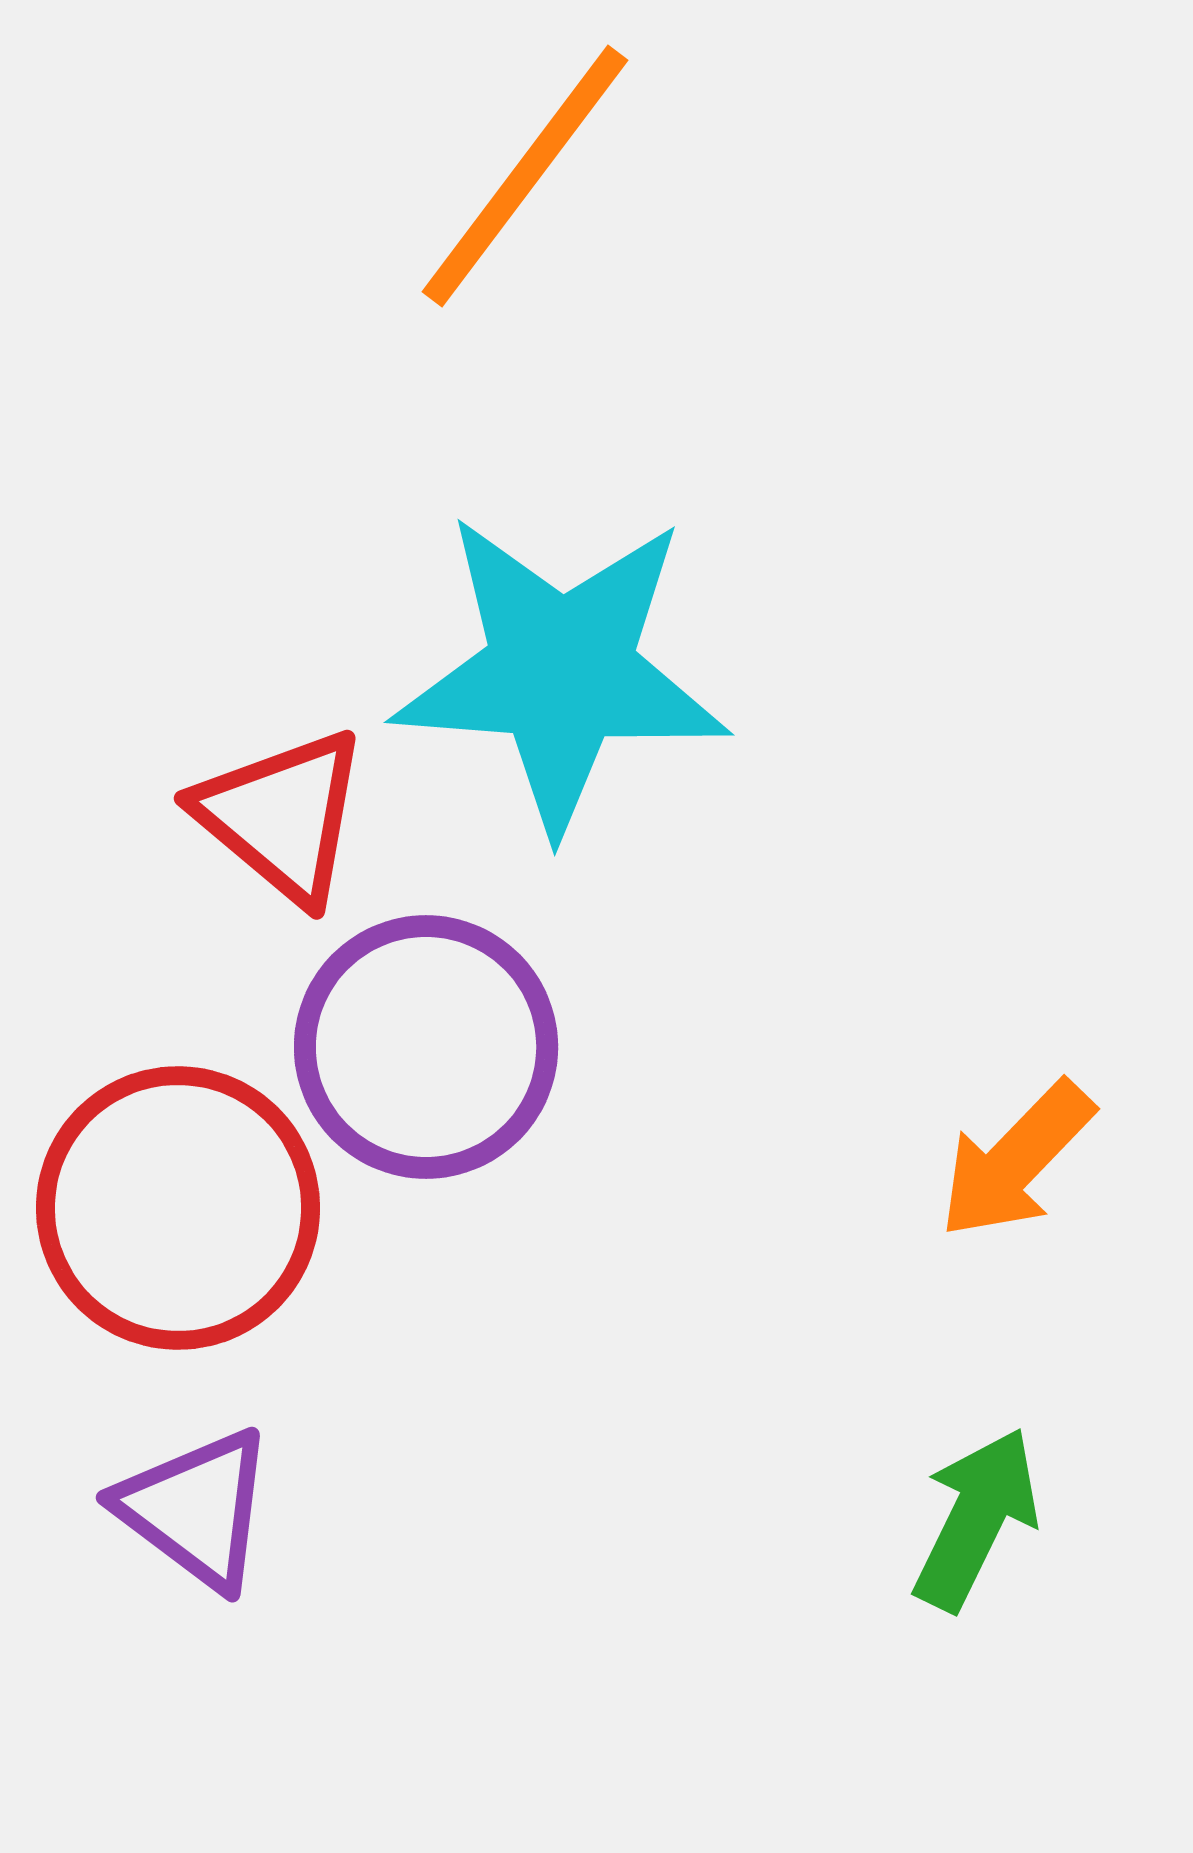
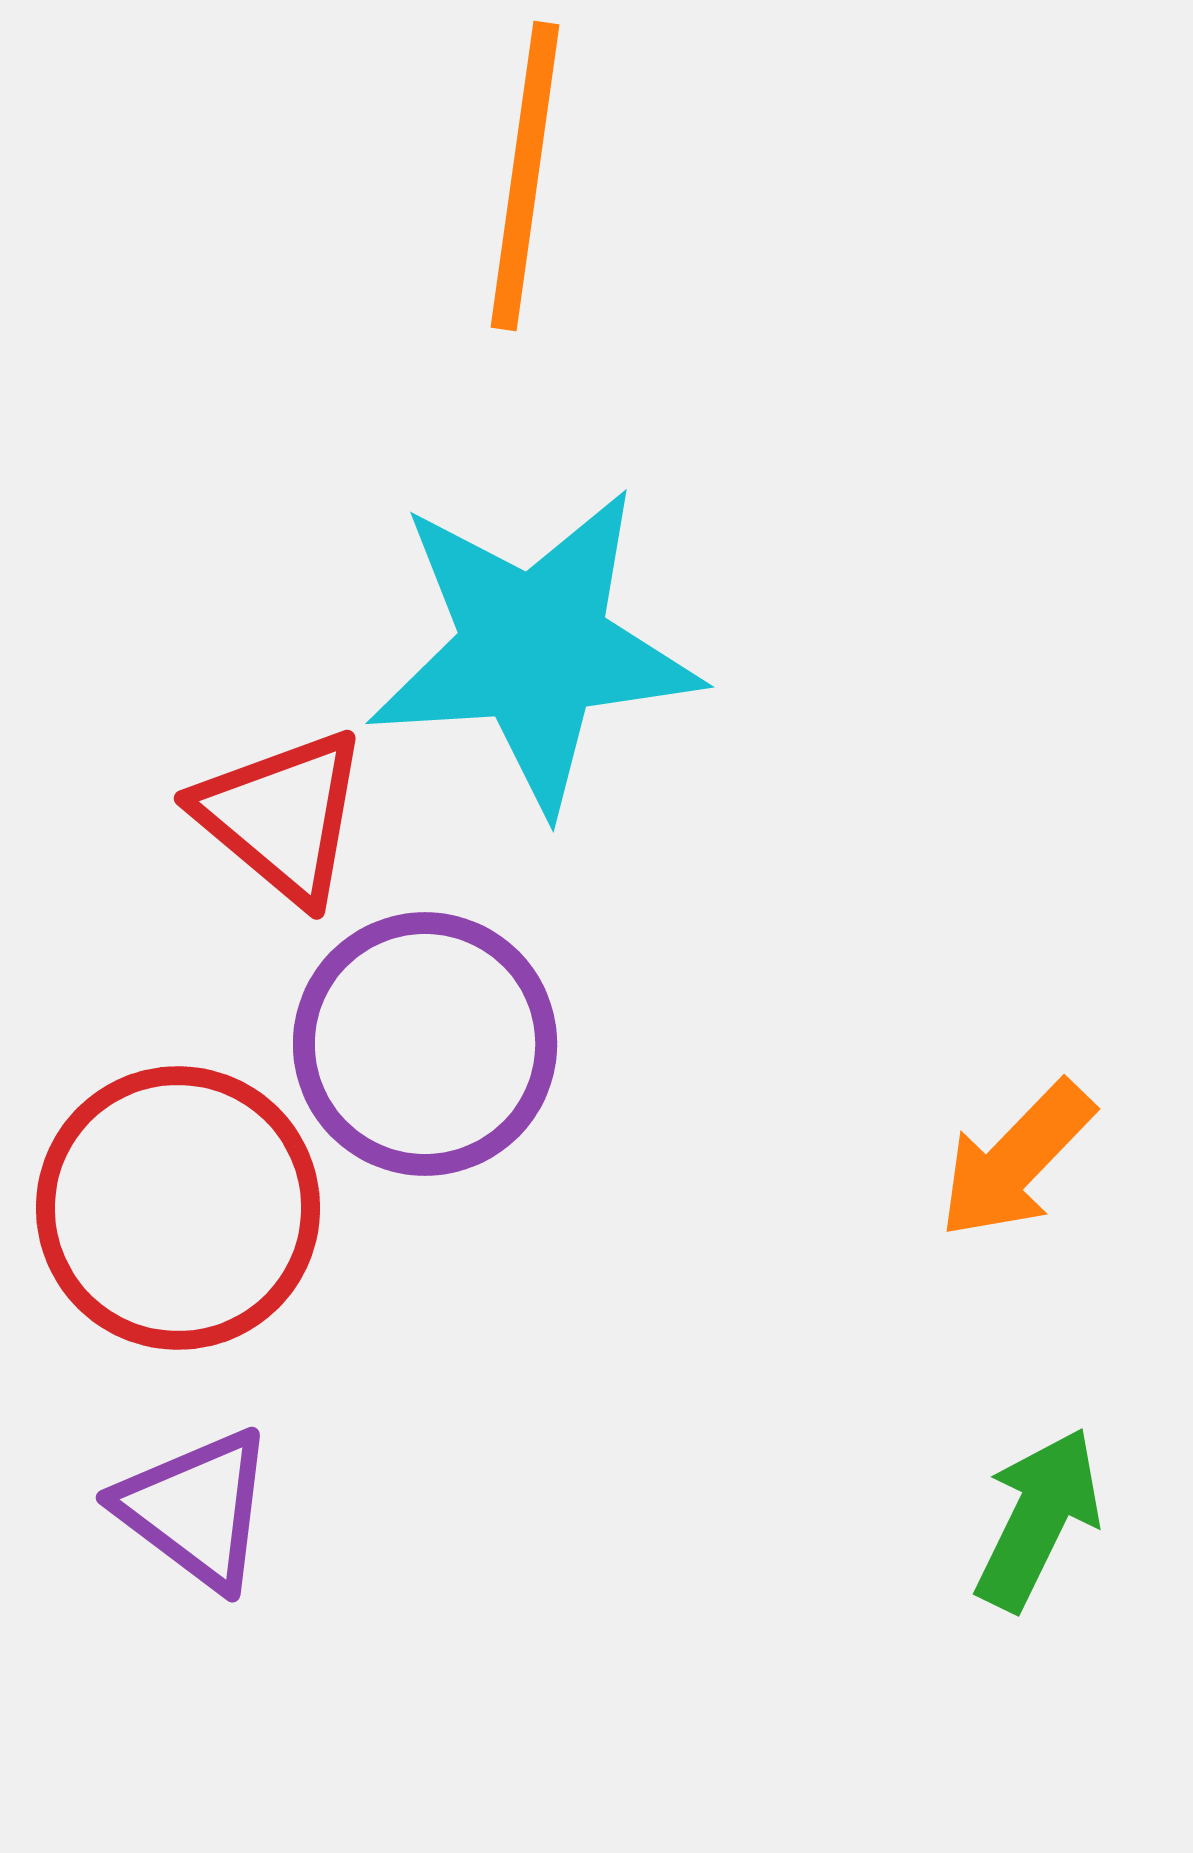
orange line: rotated 29 degrees counterclockwise
cyan star: moved 27 px left, 23 px up; rotated 8 degrees counterclockwise
purple circle: moved 1 px left, 3 px up
green arrow: moved 62 px right
